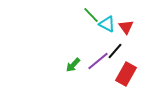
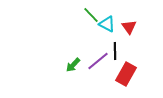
red triangle: moved 3 px right
black line: rotated 42 degrees counterclockwise
